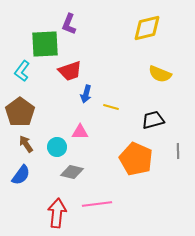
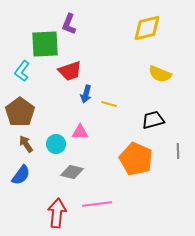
yellow line: moved 2 px left, 3 px up
cyan circle: moved 1 px left, 3 px up
